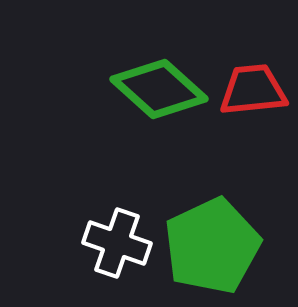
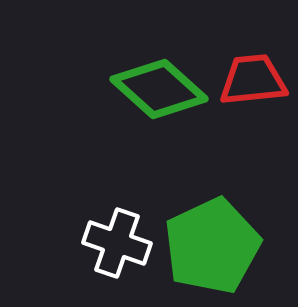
red trapezoid: moved 10 px up
